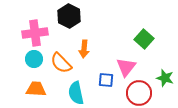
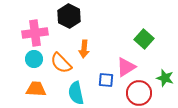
pink triangle: rotated 20 degrees clockwise
